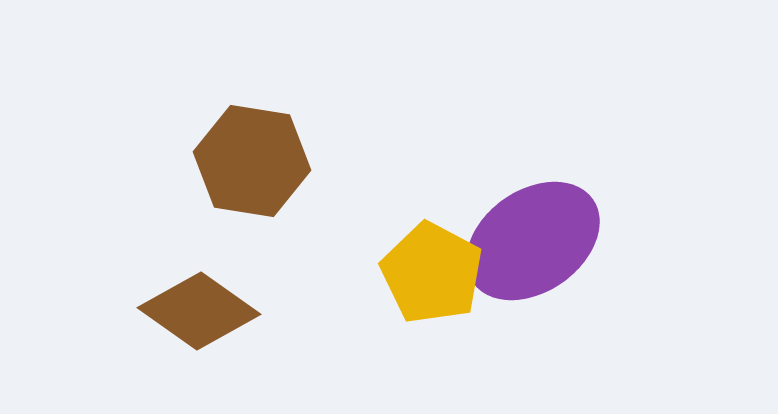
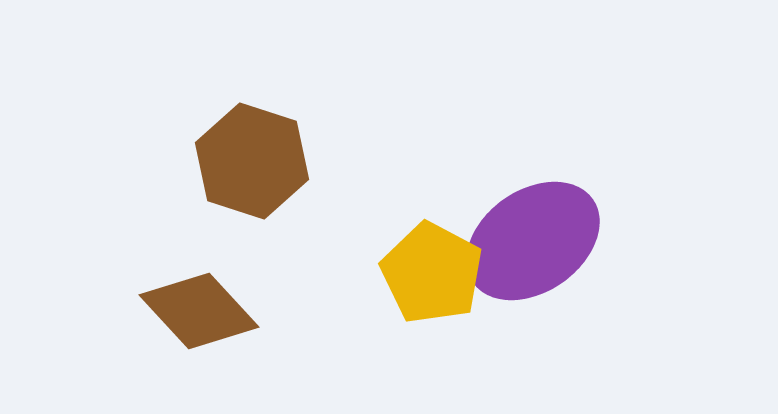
brown hexagon: rotated 9 degrees clockwise
brown diamond: rotated 12 degrees clockwise
